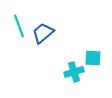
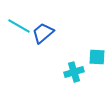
cyan line: rotated 40 degrees counterclockwise
cyan square: moved 4 px right, 1 px up
